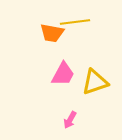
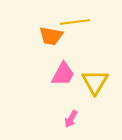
orange trapezoid: moved 1 px left, 3 px down
yellow triangle: rotated 40 degrees counterclockwise
pink arrow: moved 1 px right, 1 px up
